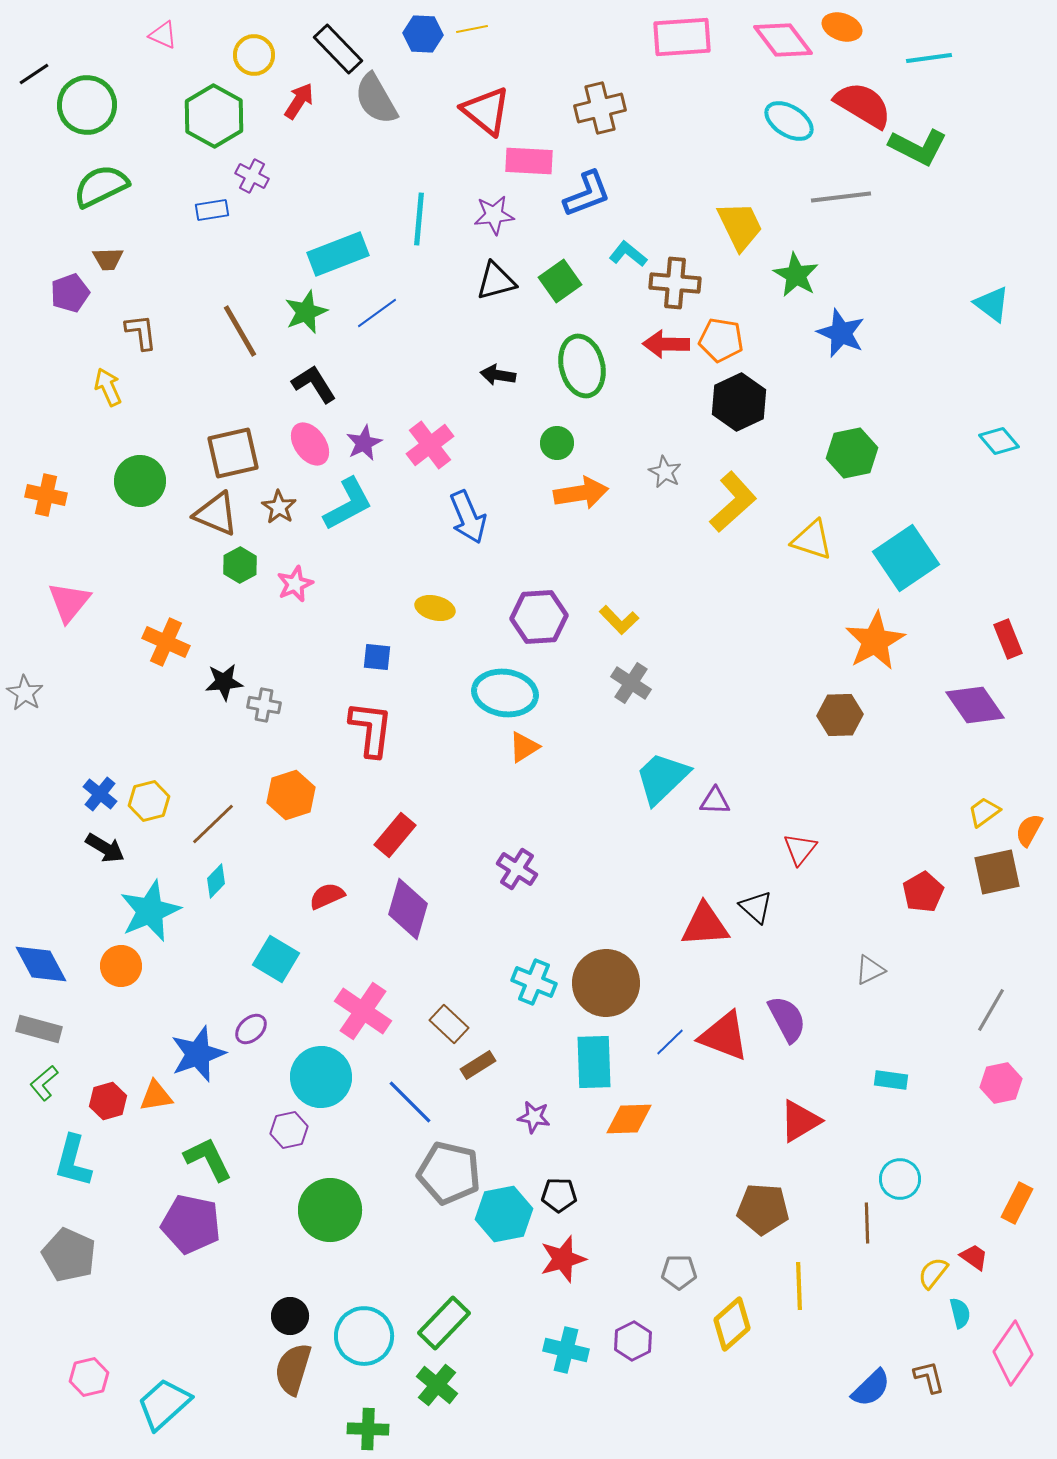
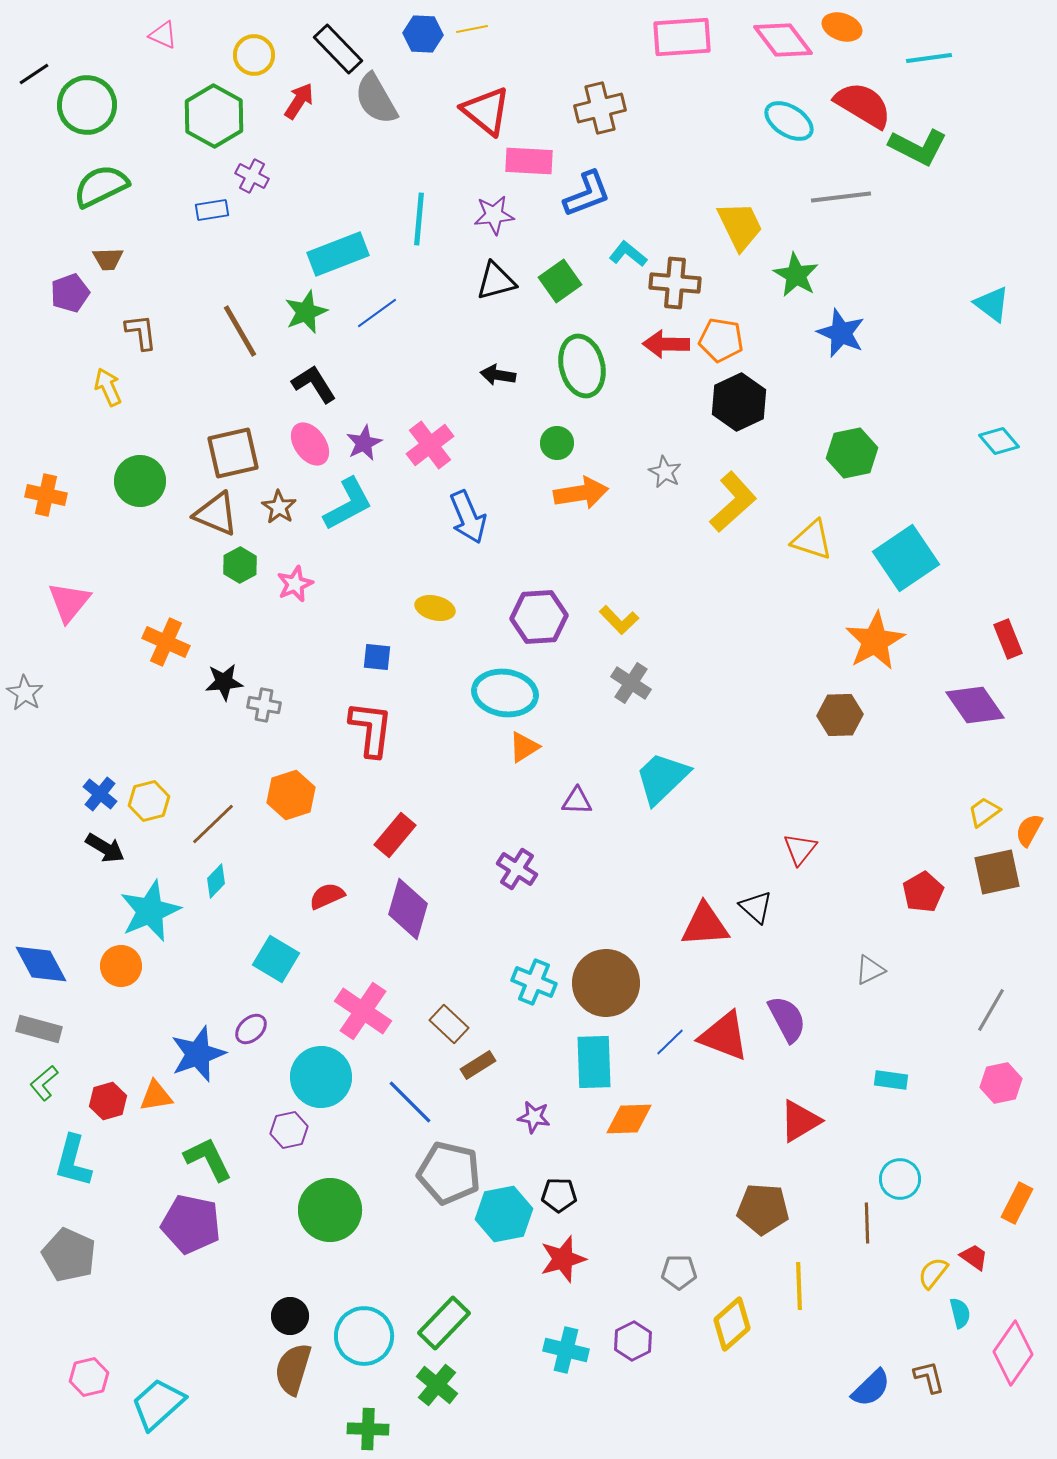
purple triangle at (715, 801): moved 138 px left
cyan trapezoid at (164, 1404): moved 6 px left
